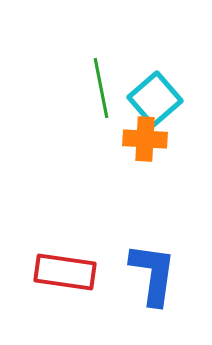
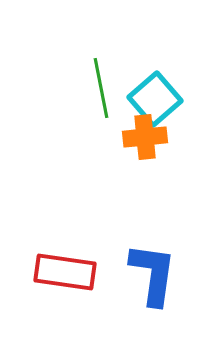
orange cross: moved 2 px up; rotated 9 degrees counterclockwise
